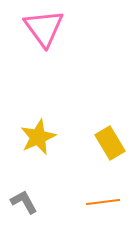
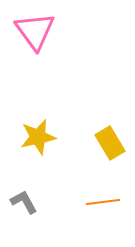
pink triangle: moved 9 px left, 3 px down
yellow star: rotated 12 degrees clockwise
